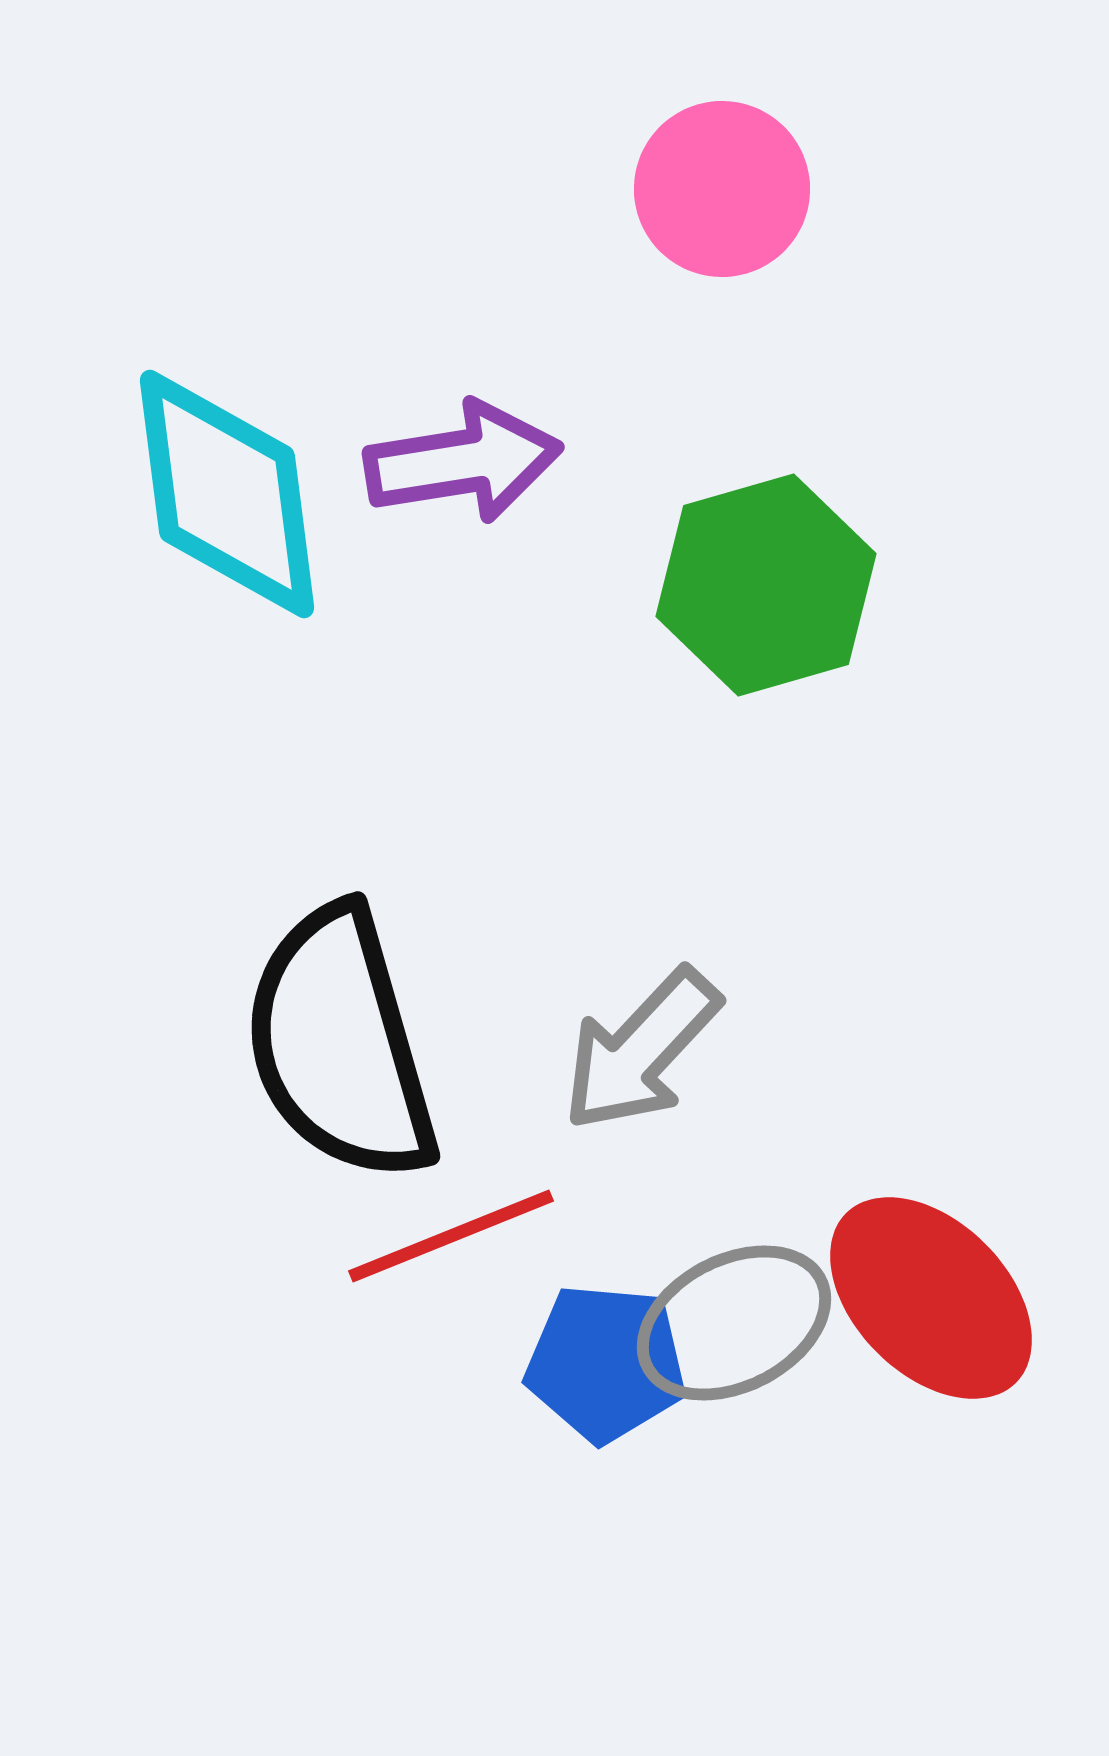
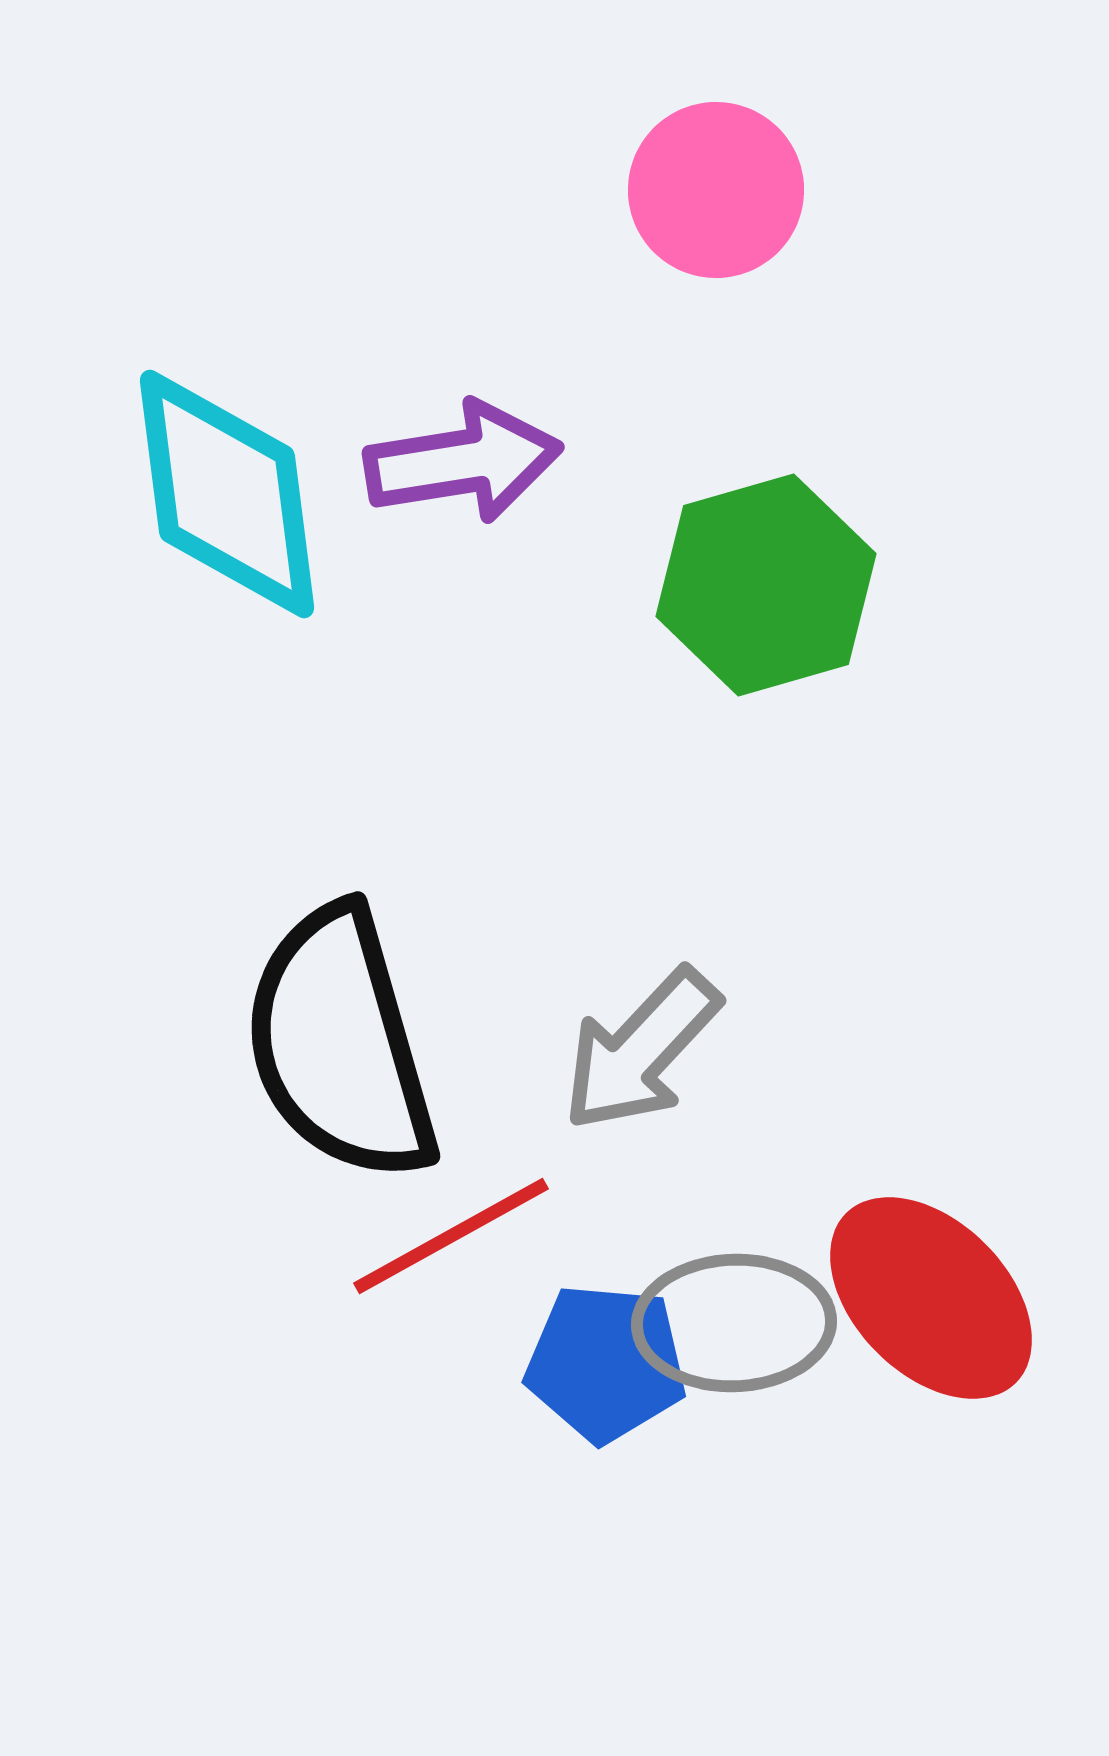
pink circle: moved 6 px left, 1 px down
red line: rotated 7 degrees counterclockwise
gray ellipse: rotated 25 degrees clockwise
